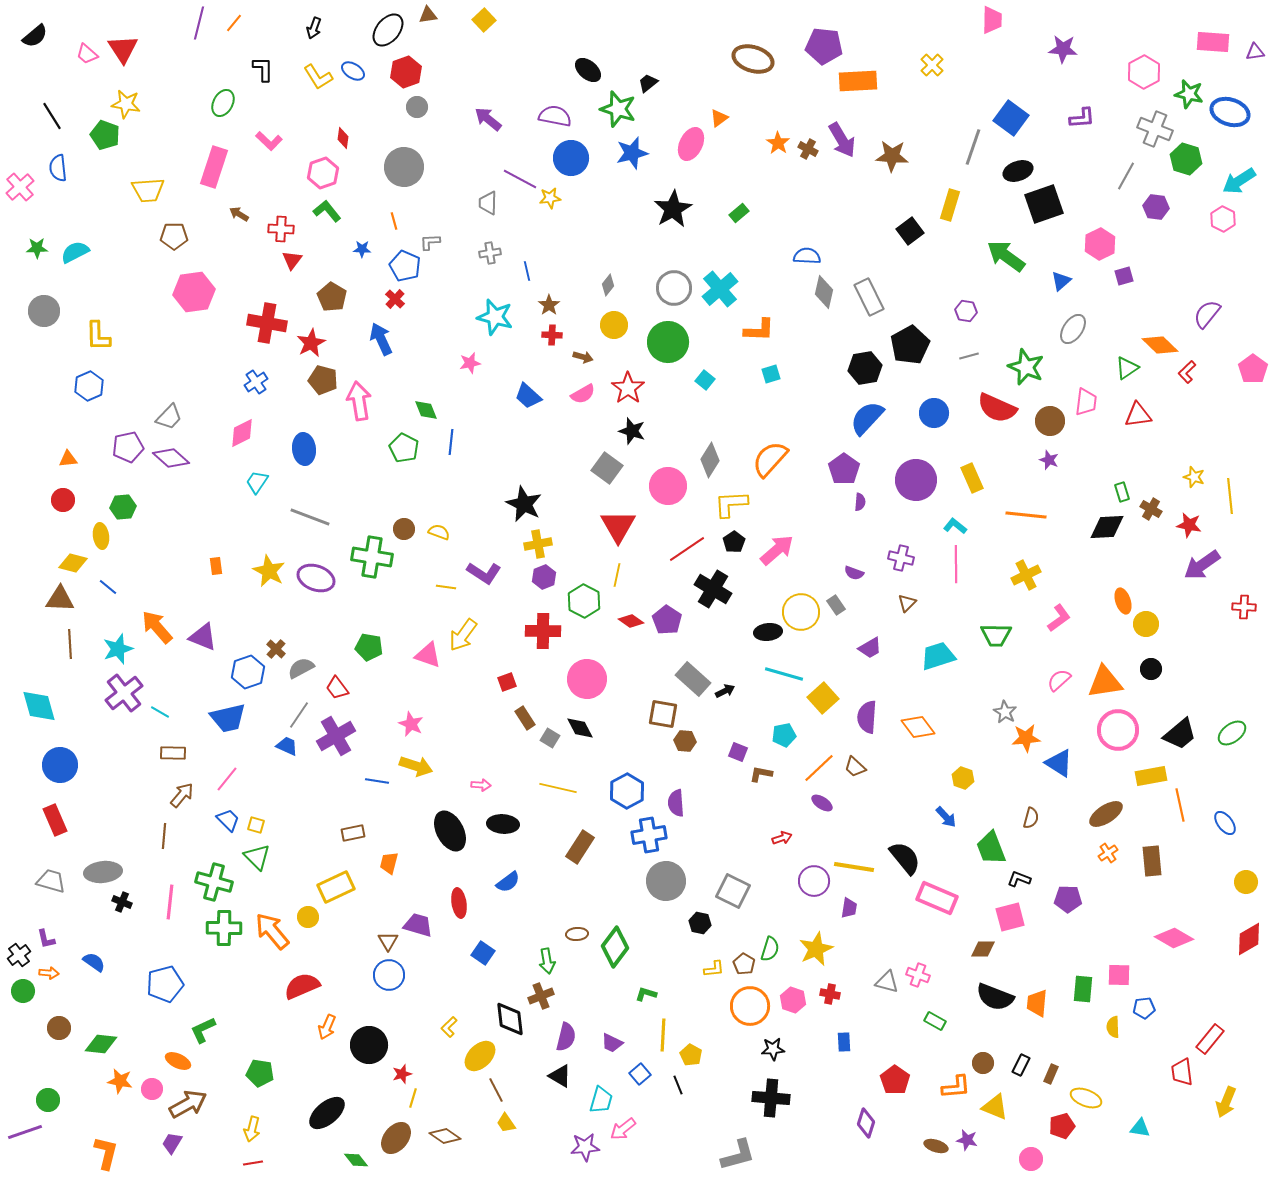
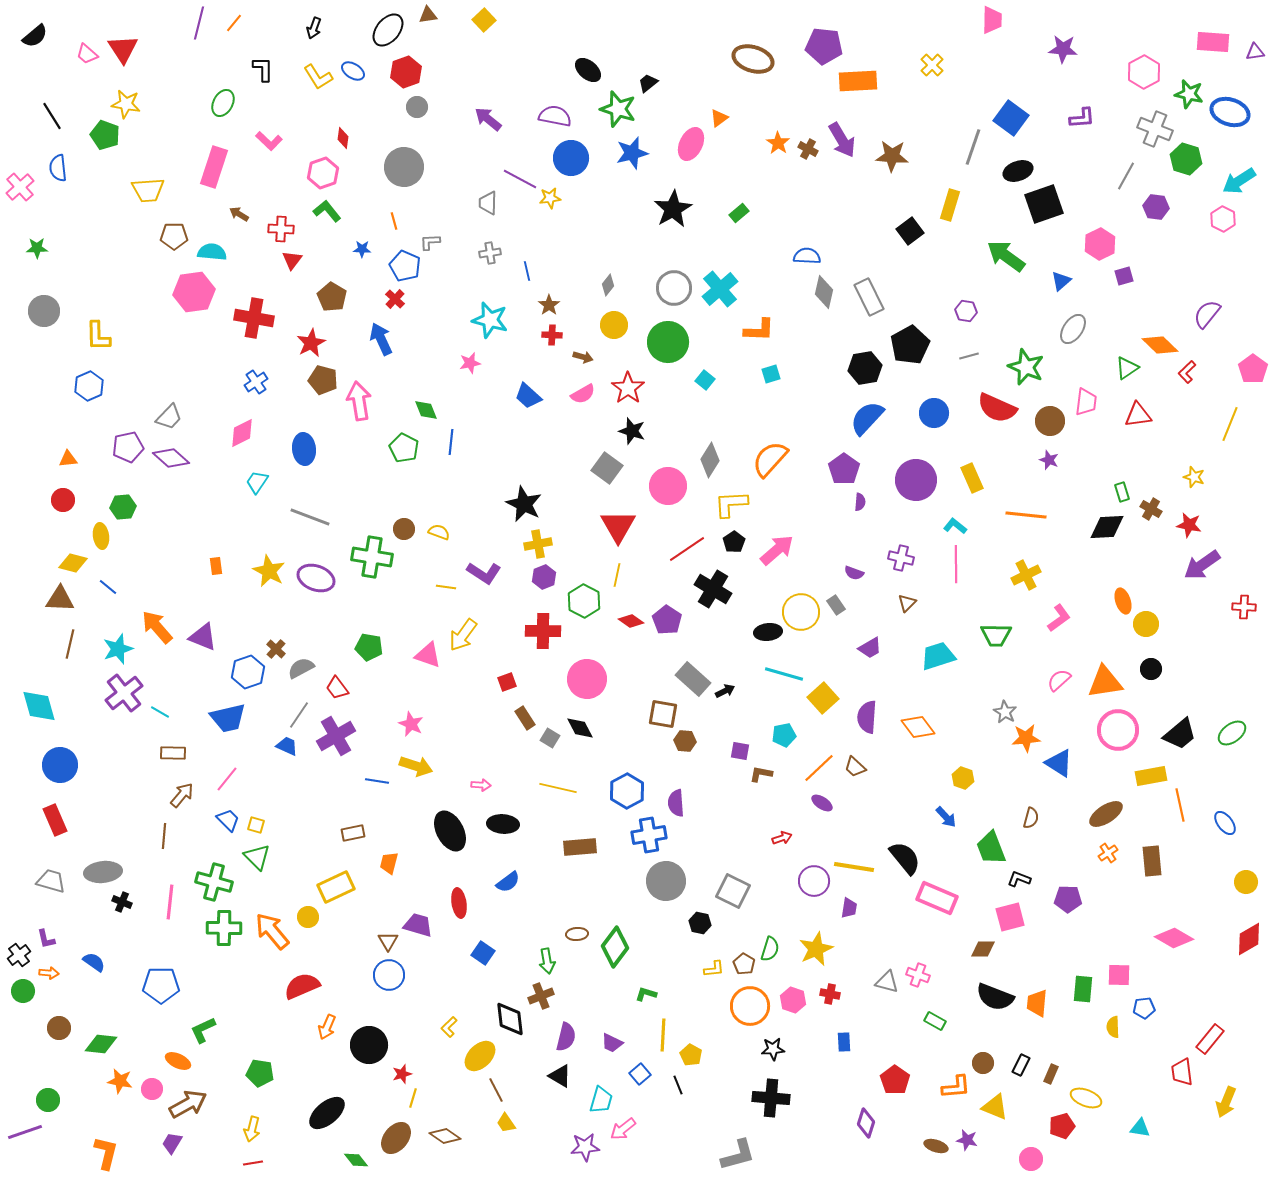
cyan semicircle at (75, 252): moved 137 px right; rotated 32 degrees clockwise
cyan star at (495, 317): moved 5 px left, 3 px down
red cross at (267, 323): moved 13 px left, 5 px up
yellow line at (1230, 496): moved 72 px up; rotated 28 degrees clockwise
brown line at (70, 644): rotated 16 degrees clockwise
purple square at (738, 752): moved 2 px right, 1 px up; rotated 12 degrees counterclockwise
brown rectangle at (580, 847): rotated 52 degrees clockwise
blue pentagon at (165, 984): moved 4 px left, 1 px down; rotated 15 degrees clockwise
